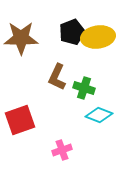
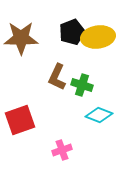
green cross: moved 2 px left, 3 px up
